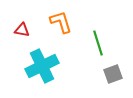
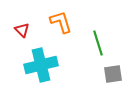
red triangle: rotated 35 degrees clockwise
cyan cross: moved 1 px left, 1 px up; rotated 12 degrees clockwise
gray square: rotated 12 degrees clockwise
